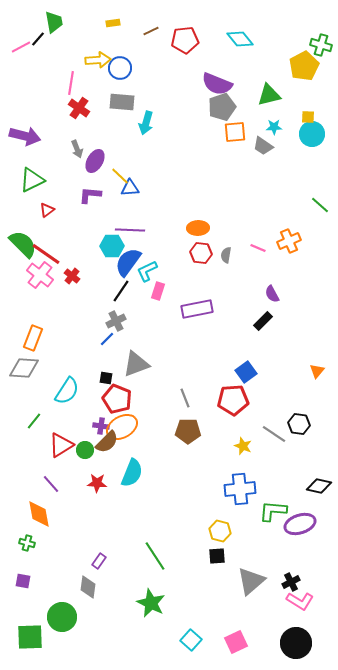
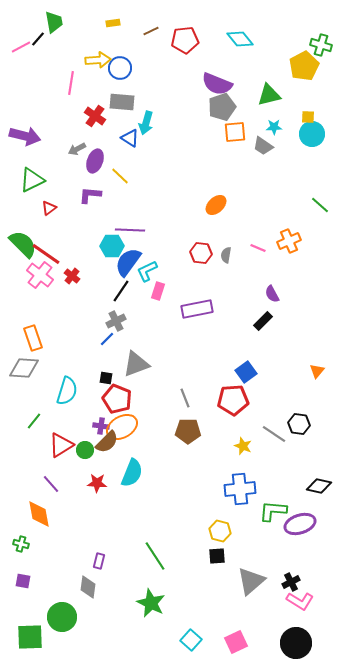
red cross at (79, 108): moved 16 px right, 8 px down
gray arrow at (77, 149): rotated 84 degrees clockwise
purple ellipse at (95, 161): rotated 10 degrees counterclockwise
blue triangle at (130, 188): moved 50 px up; rotated 36 degrees clockwise
red triangle at (47, 210): moved 2 px right, 2 px up
orange ellipse at (198, 228): moved 18 px right, 23 px up; rotated 40 degrees counterclockwise
orange rectangle at (33, 338): rotated 40 degrees counterclockwise
cyan semicircle at (67, 391): rotated 16 degrees counterclockwise
green cross at (27, 543): moved 6 px left, 1 px down
purple rectangle at (99, 561): rotated 21 degrees counterclockwise
